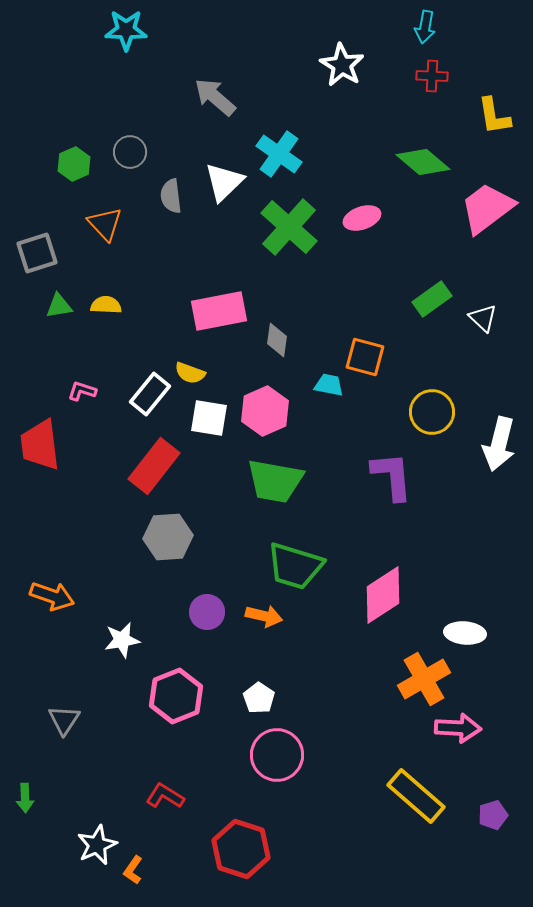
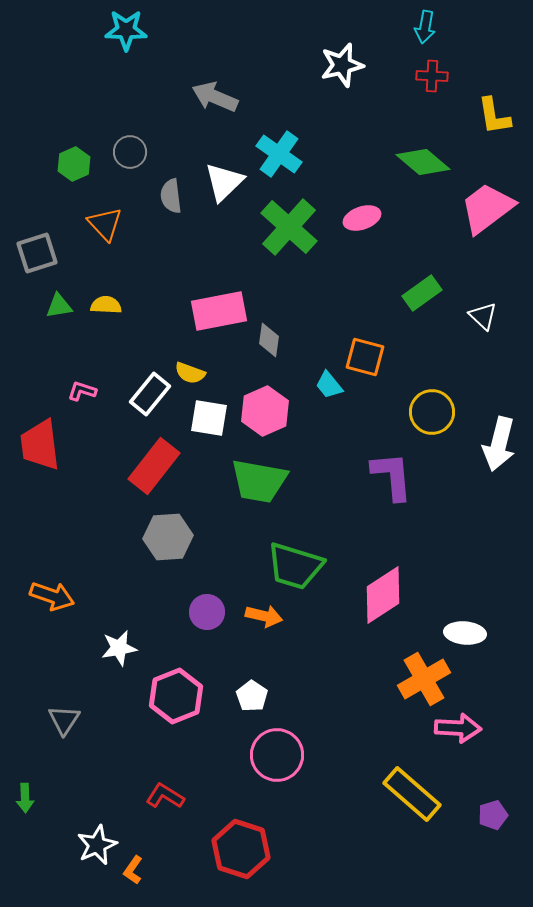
white star at (342, 65): rotated 27 degrees clockwise
gray arrow at (215, 97): rotated 18 degrees counterclockwise
green rectangle at (432, 299): moved 10 px left, 6 px up
white triangle at (483, 318): moved 2 px up
gray diamond at (277, 340): moved 8 px left
cyan trapezoid at (329, 385): rotated 140 degrees counterclockwise
green trapezoid at (275, 481): moved 16 px left
white star at (122, 640): moved 3 px left, 8 px down
white pentagon at (259, 698): moved 7 px left, 2 px up
yellow rectangle at (416, 796): moved 4 px left, 2 px up
